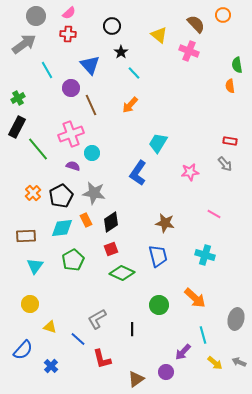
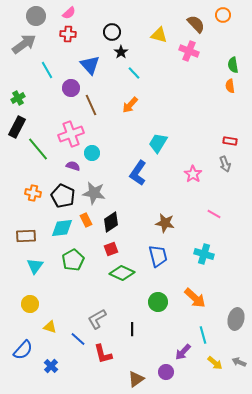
black circle at (112, 26): moved 6 px down
yellow triangle at (159, 35): rotated 24 degrees counterclockwise
green semicircle at (237, 65): moved 4 px left
gray arrow at (225, 164): rotated 21 degrees clockwise
pink star at (190, 172): moved 3 px right, 2 px down; rotated 30 degrees counterclockwise
orange cross at (33, 193): rotated 35 degrees counterclockwise
black pentagon at (61, 196): moved 2 px right; rotated 20 degrees counterclockwise
cyan cross at (205, 255): moved 1 px left, 1 px up
green circle at (159, 305): moved 1 px left, 3 px up
red L-shape at (102, 359): moved 1 px right, 5 px up
